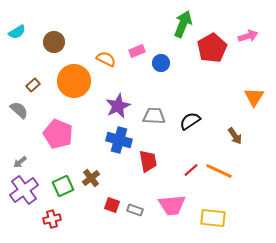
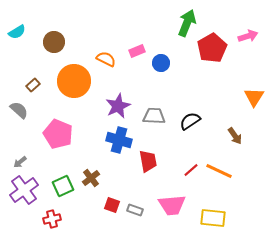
green arrow: moved 4 px right, 1 px up
